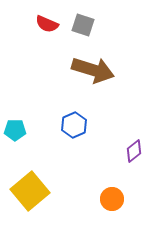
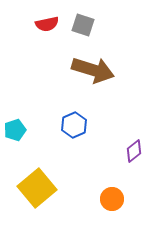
red semicircle: rotated 35 degrees counterclockwise
cyan pentagon: rotated 20 degrees counterclockwise
yellow square: moved 7 px right, 3 px up
